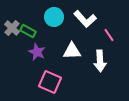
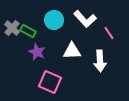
cyan circle: moved 3 px down
pink line: moved 2 px up
